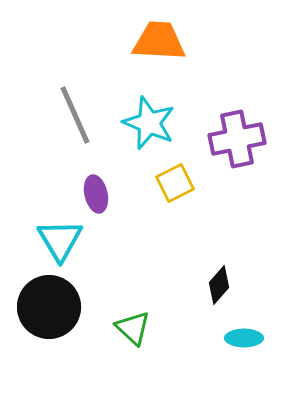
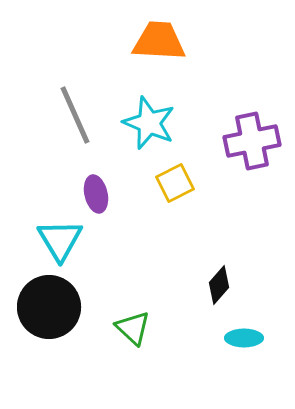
purple cross: moved 15 px right, 2 px down
